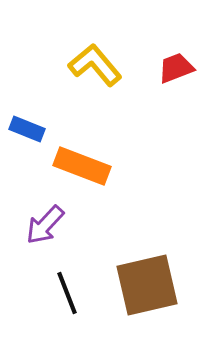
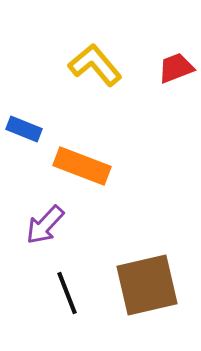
blue rectangle: moved 3 px left
